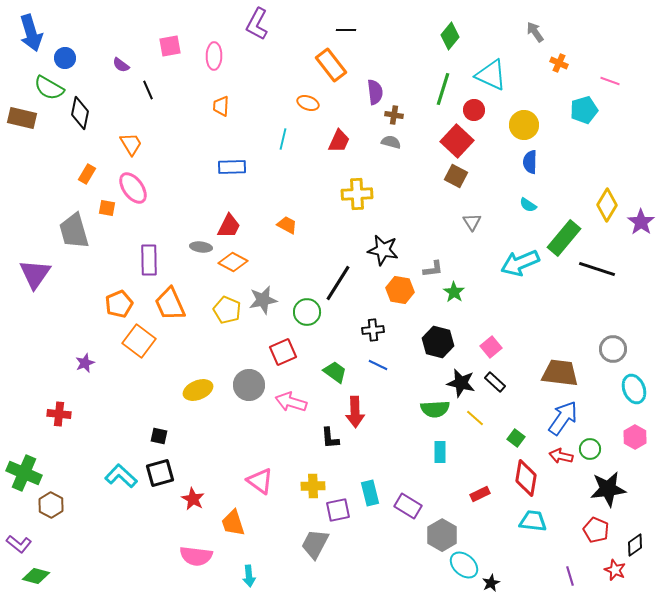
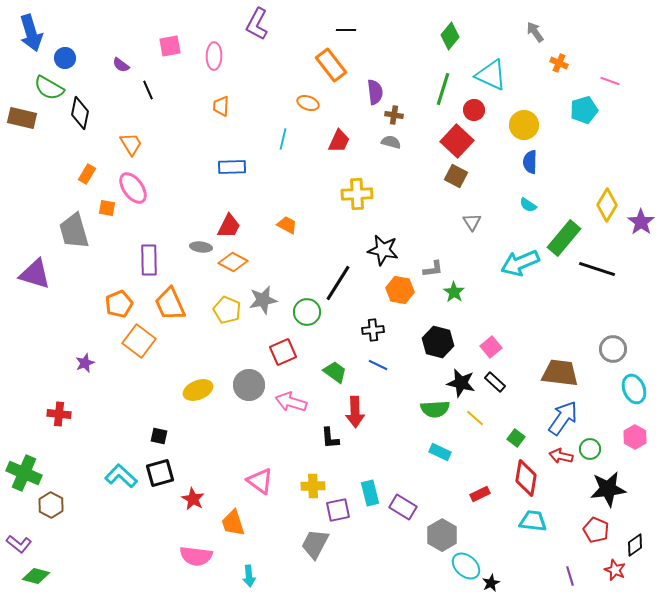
purple triangle at (35, 274): rotated 48 degrees counterclockwise
cyan rectangle at (440, 452): rotated 65 degrees counterclockwise
purple rectangle at (408, 506): moved 5 px left, 1 px down
cyan ellipse at (464, 565): moved 2 px right, 1 px down
